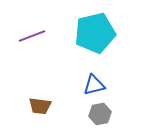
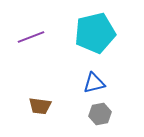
purple line: moved 1 px left, 1 px down
blue triangle: moved 2 px up
